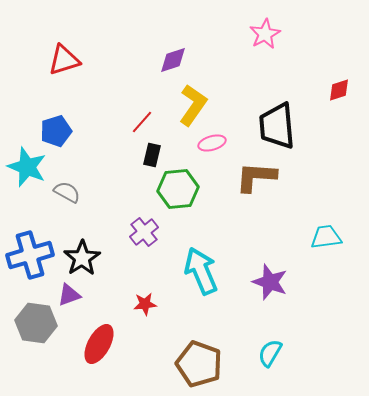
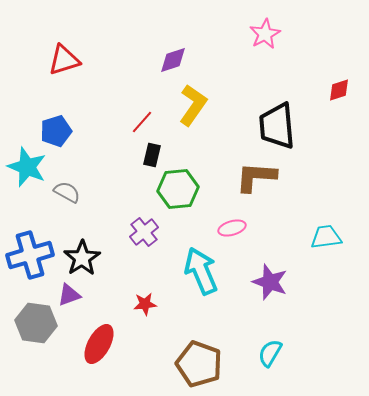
pink ellipse: moved 20 px right, 85 px down
